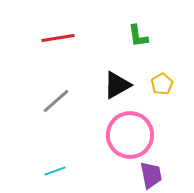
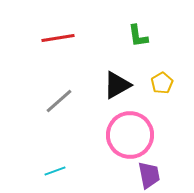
yellow pentagon: moved 1 px up
gray line: moved 3 px right
purple trapezoid: moved 2 px left
